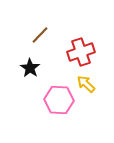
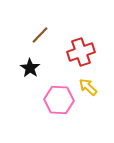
yellow arrow: moved 2 px right, 3 px down
